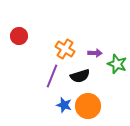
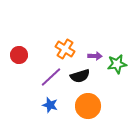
red circle: moved 19 px down
purple arrow: moved 3 px down
green star: rotated 30 degrees counterclockwise
purple line: moved 1 px left, 1 px down; rotated 25 degrees clockwise
blue star: moved 14 px left
